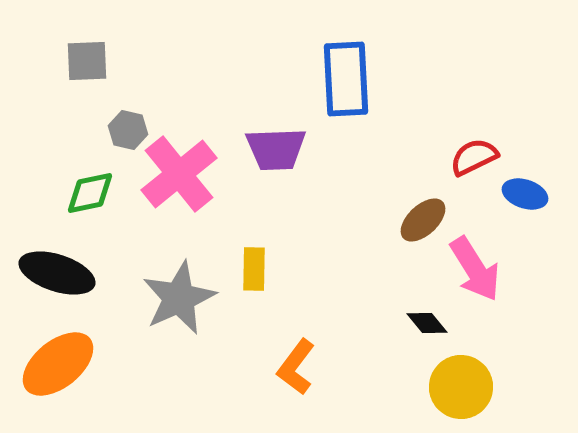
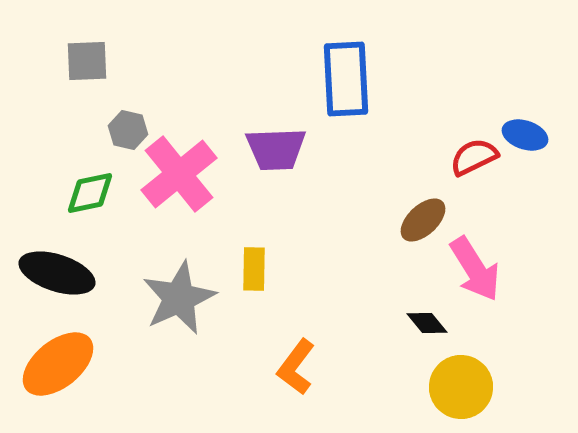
blue ellipse: moved 59 px up
